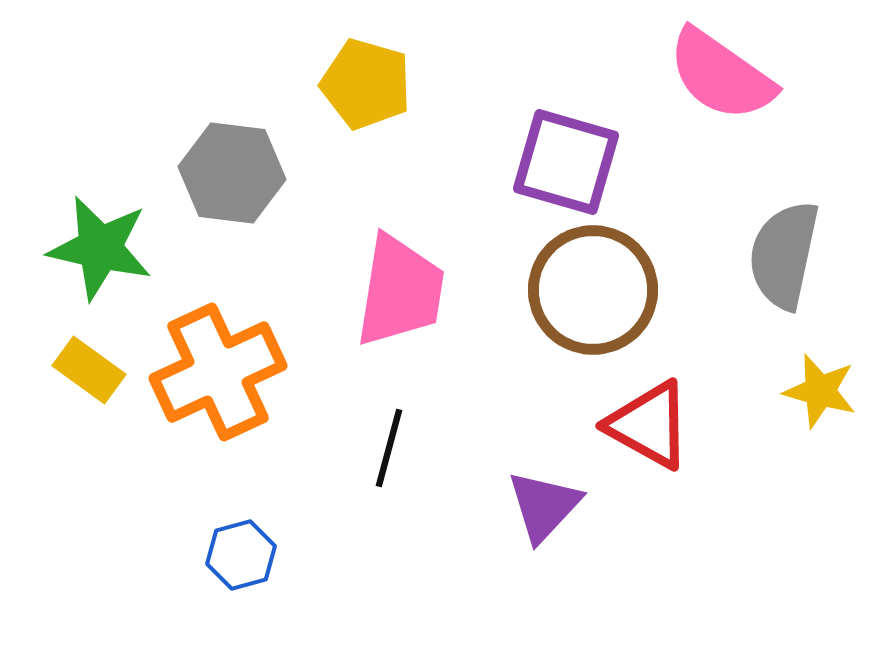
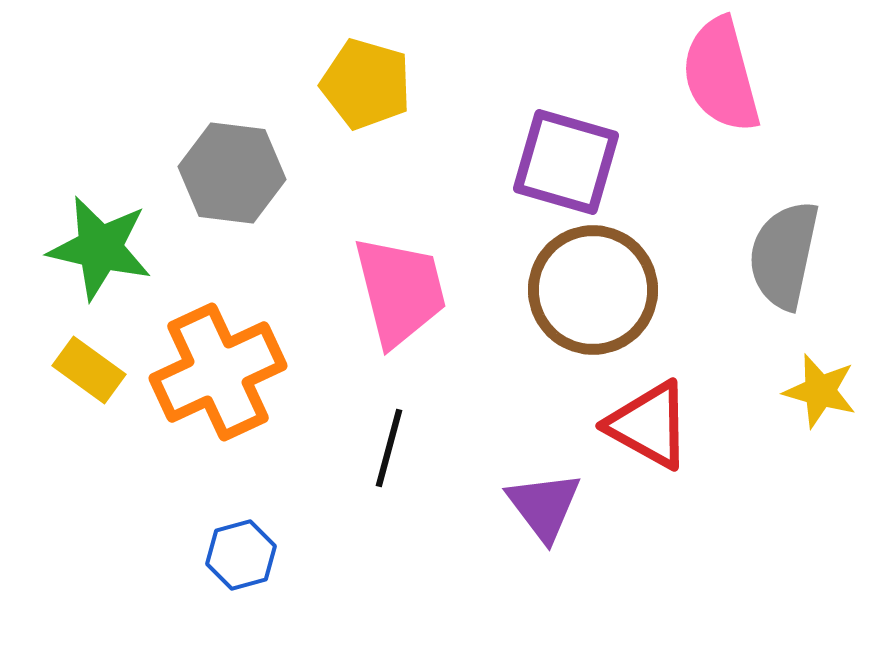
pink semicircle: rotated 40 degrees clockwise
pink trapezoid: rotated 23 degrees counterclockwise
purple triangle: rotated 20 degrees counterclockwise
